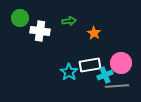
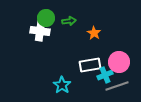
green circle: moved 26 px right
pink circle: moved 2 px left, 1 px up
cyan star: moved 7 px left, 13 px down
gray line: rotated 15 degrees counterclockwise
